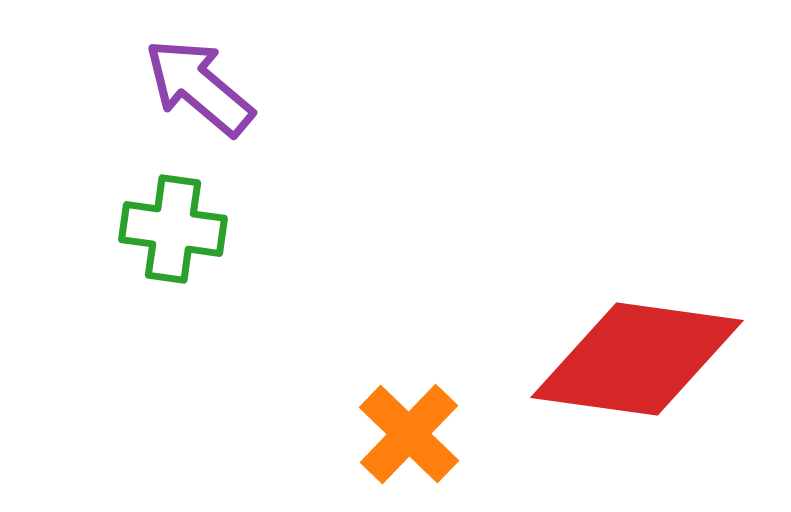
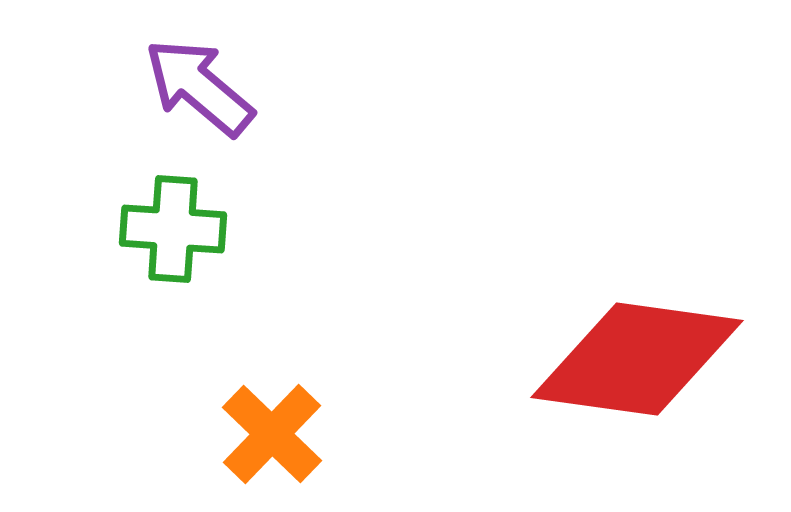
green cross: rotated 4 degrees counterclockwise
orange cross: moved 137 px left
